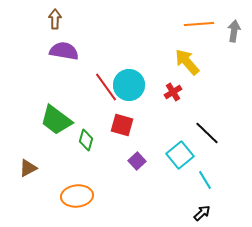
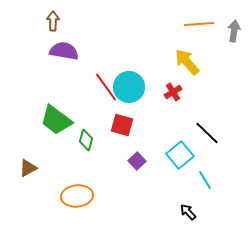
brown arrow: moved 2 px left, 2 px down
cyan circle: moved 2 px down
black arrow: moved 14 px left, 1 px up; rotated 90 degrees counterclockwise
